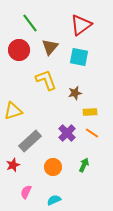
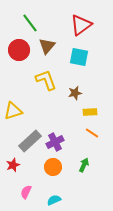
brown triangle: moved 3 px left, 1 px up
purple cross: moved 12 px left, 9 px down; rotated 18 degrees clockwise
